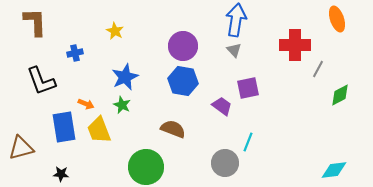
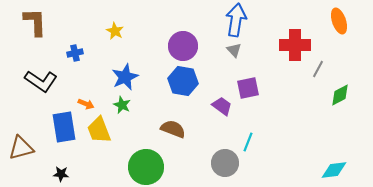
orange ellipse: moved 2 px right, 2 px down
black L-shape: rotated 36 degrees counterclockwise
